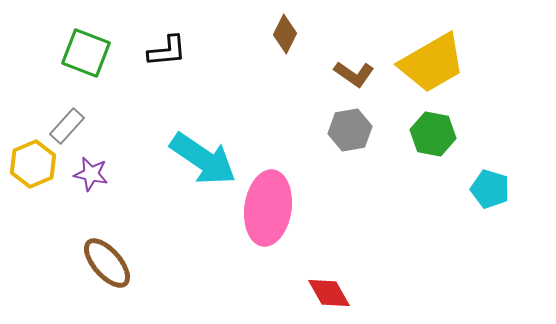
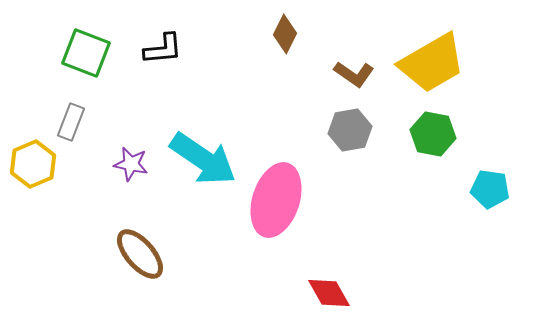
black L-shape: moved 4 px left, 2 px up
gray rectangle: moved 4 px right, 4 px up; rotated 21 degrees counterclockwise
purple star: moved 40 px right, 10 px up
cyan pentagon: rotated 9 degrees counterclockwise
pink ellipse: moved 8 px right, 8 px up; rotated 10 degrees clockwise
brown ellipse: moved 33 px right, 9 px up
